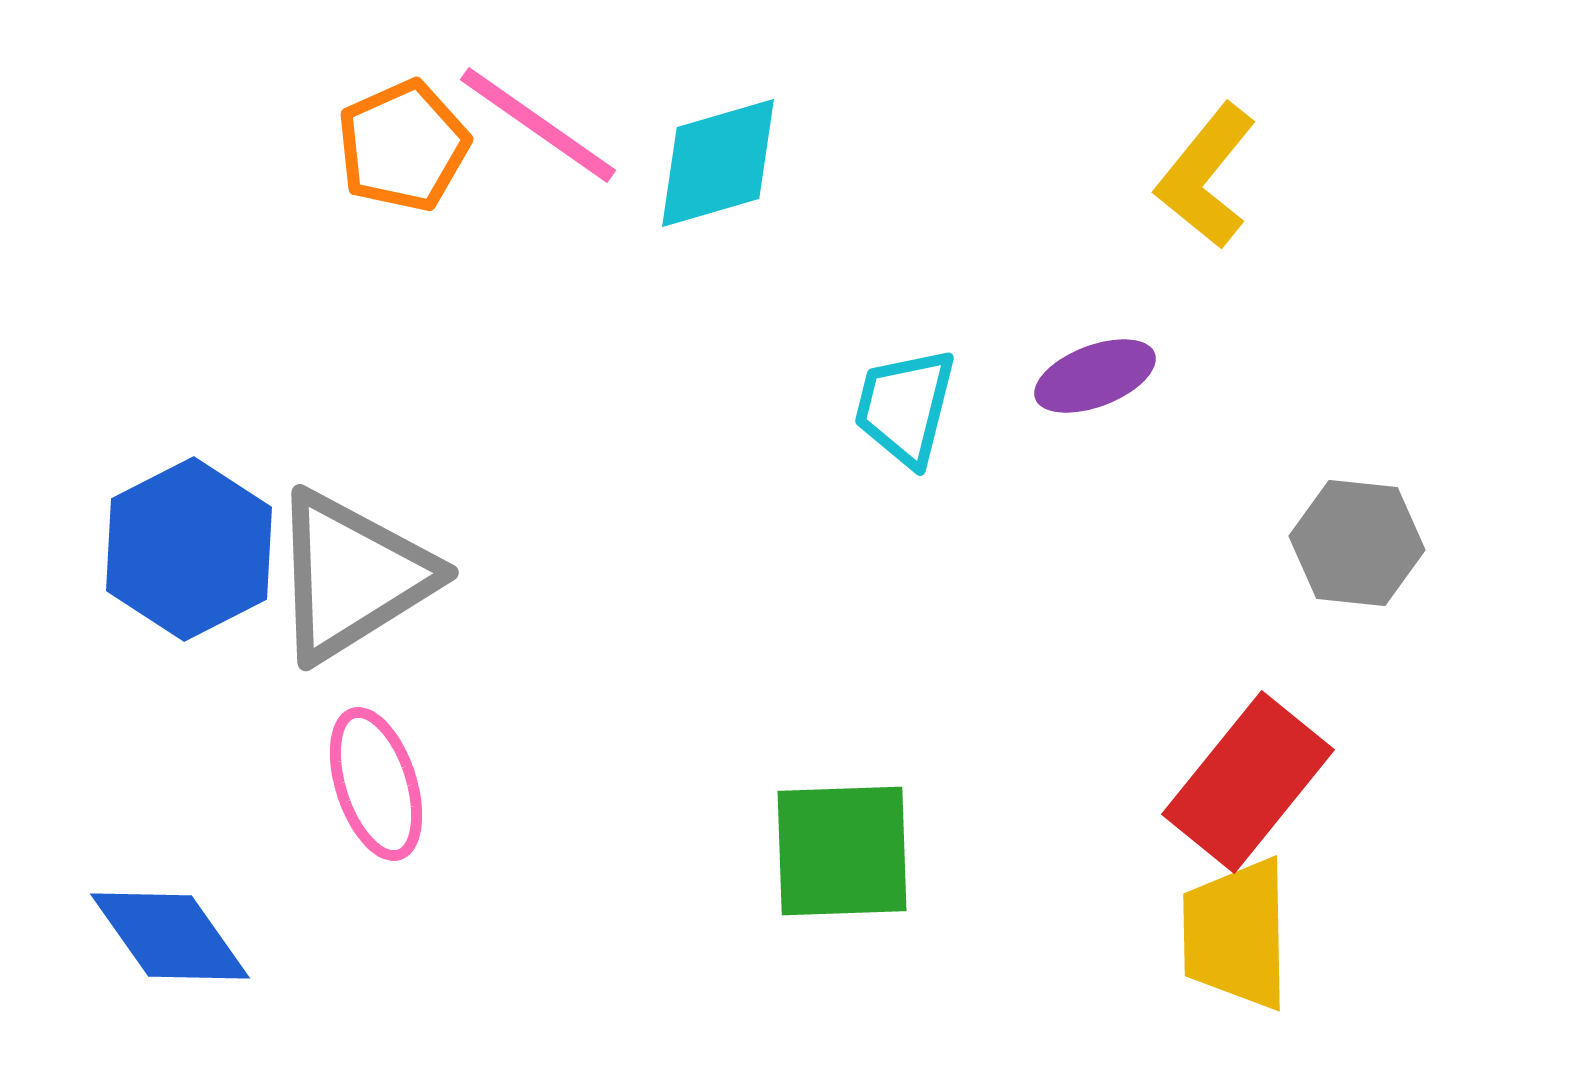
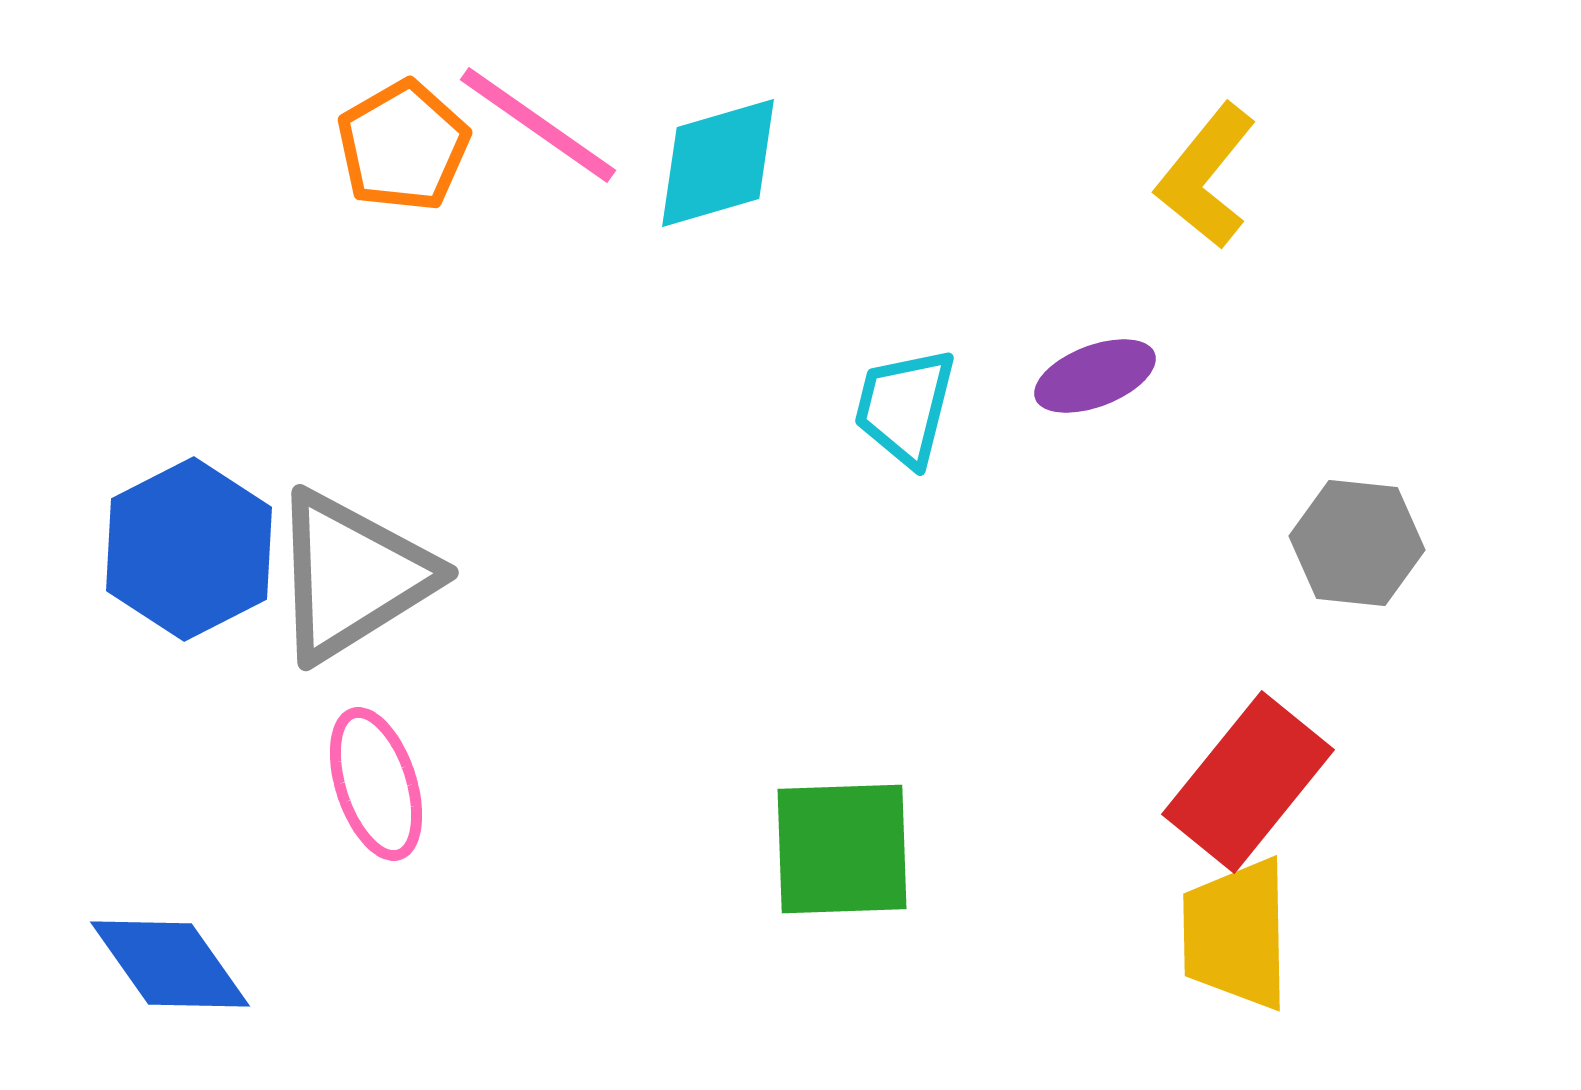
orange pentagon: rotated 6 degrees counterclockwise
green square: moved 2 px up
blue diamond: moved 28 px down
